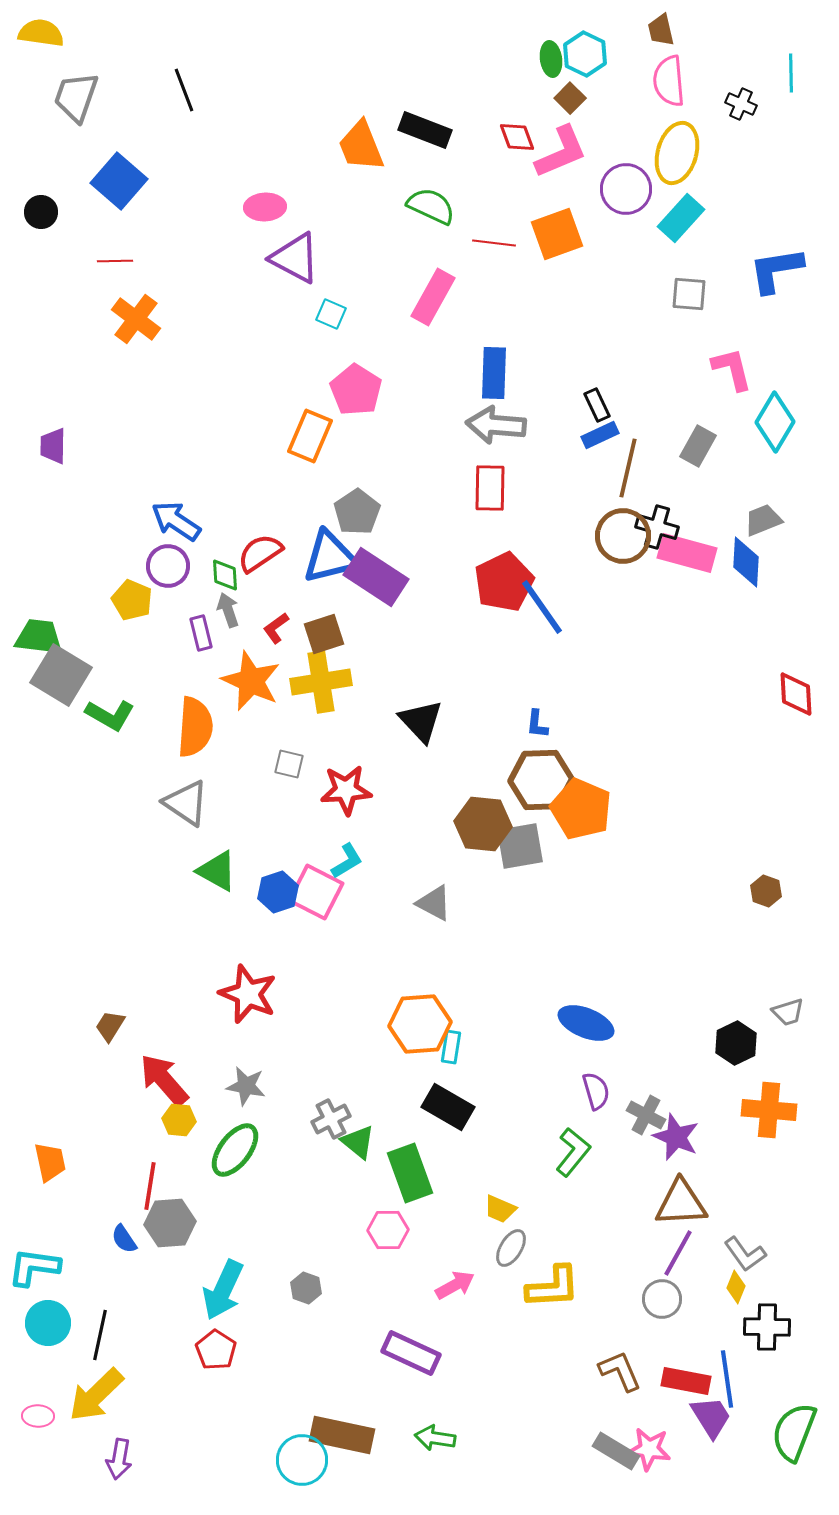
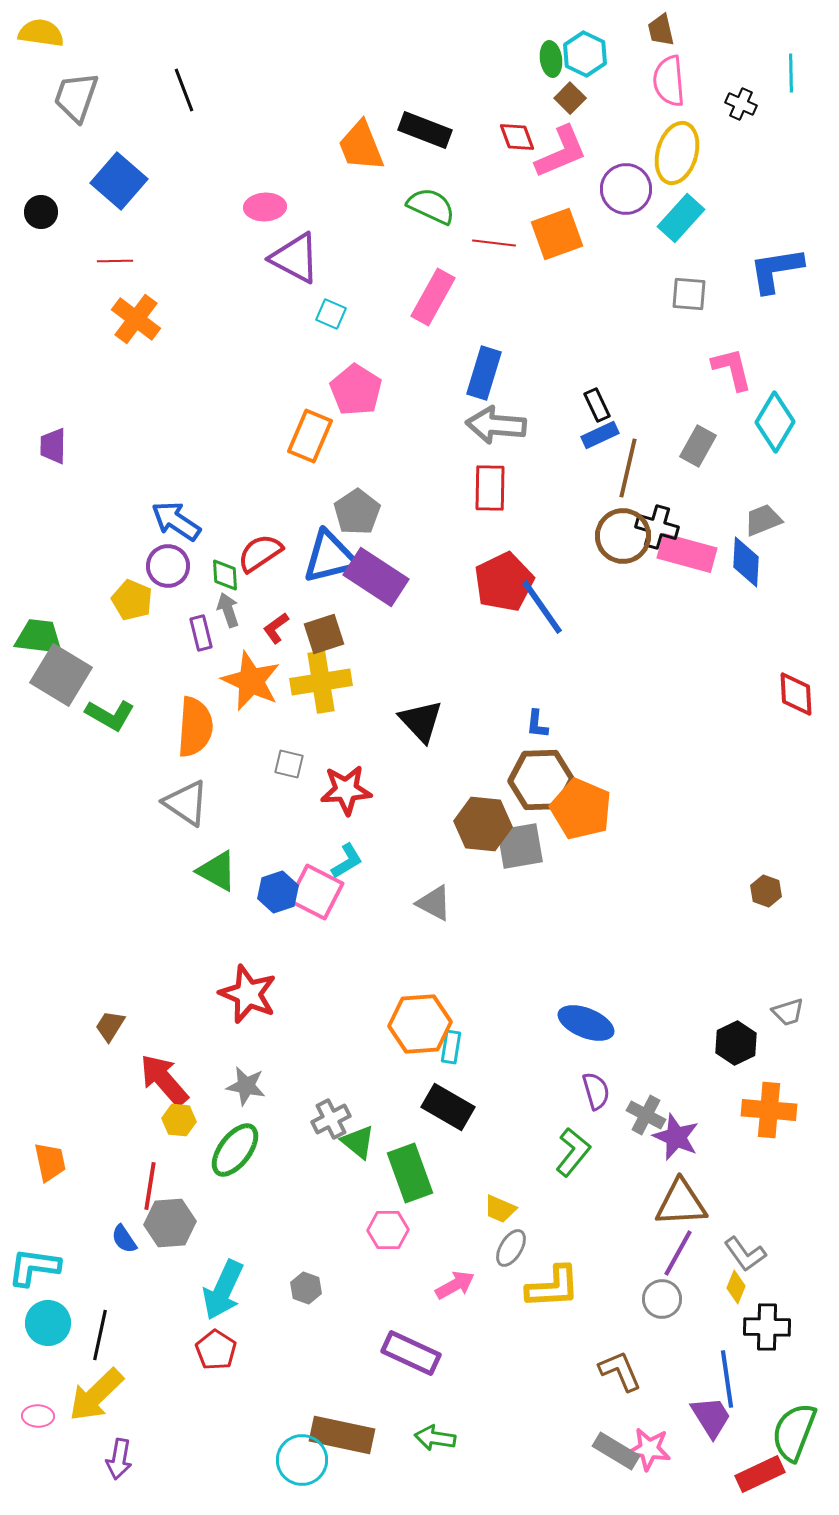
blue rectangle at (494, 373): moved 10 px left; rotated 15 degrees clockwise
red rectangle at (686, 1381): moved 74 px right, 93 px down; rotated 36 degrees counterclockwise
